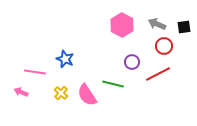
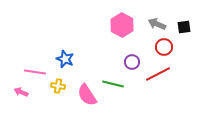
red circle: moved 1 px down
yellow cross: moved 3 px left, 7 px up; rotated 32 degrees counterclockwise
